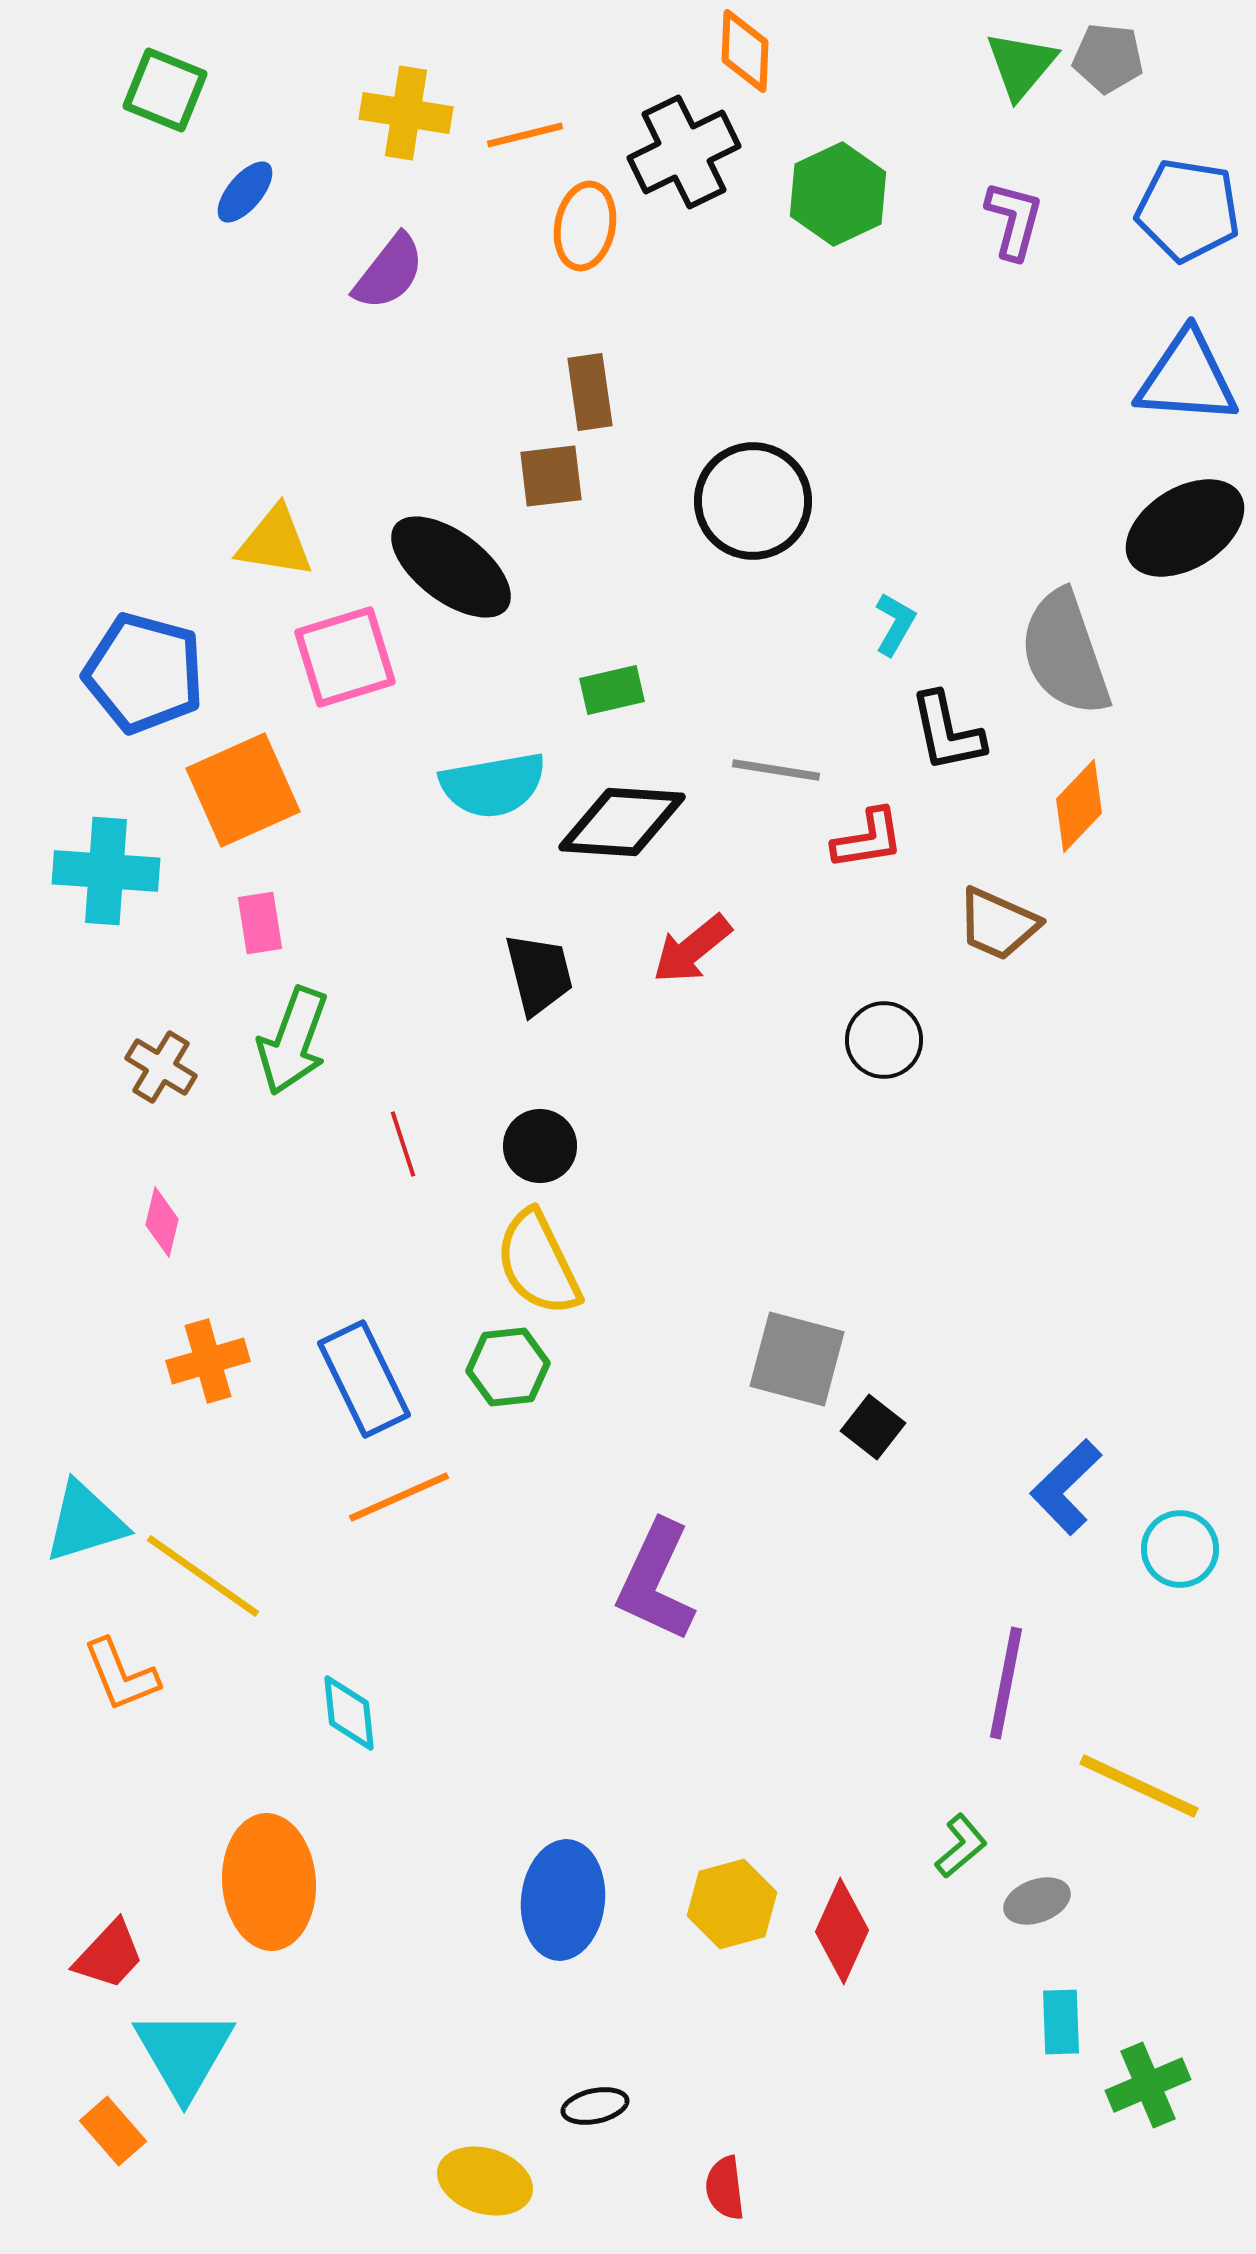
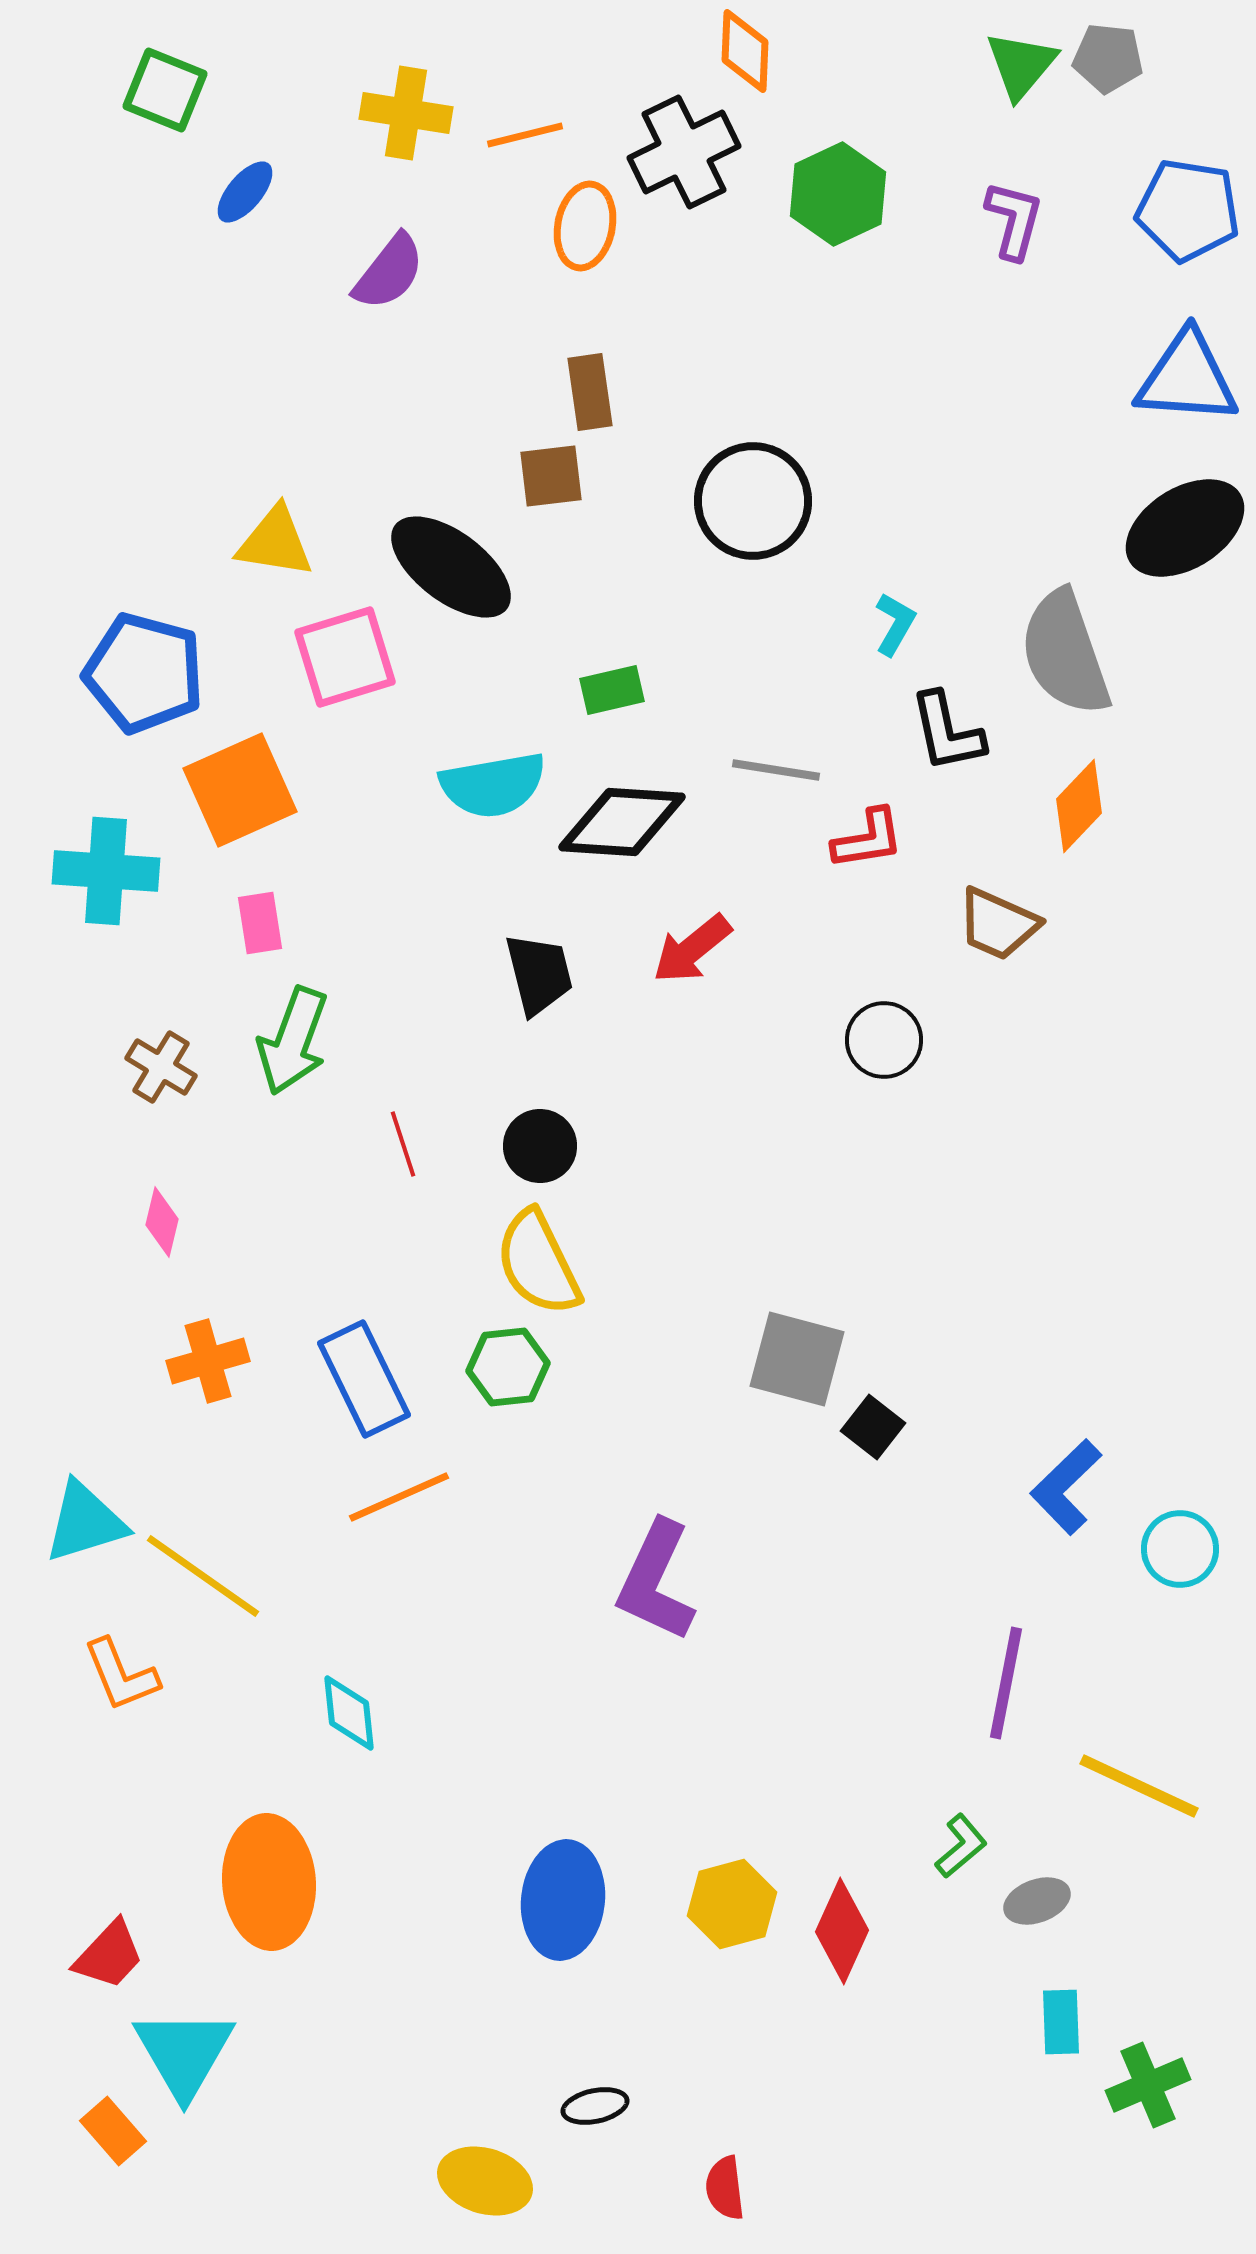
orange square at (243, 790): moved 3 px left
